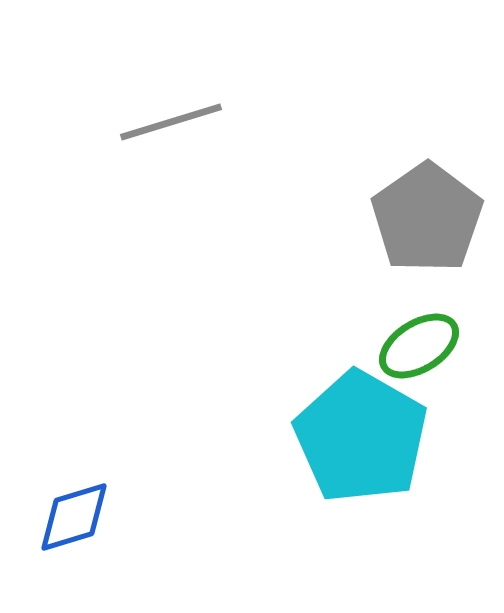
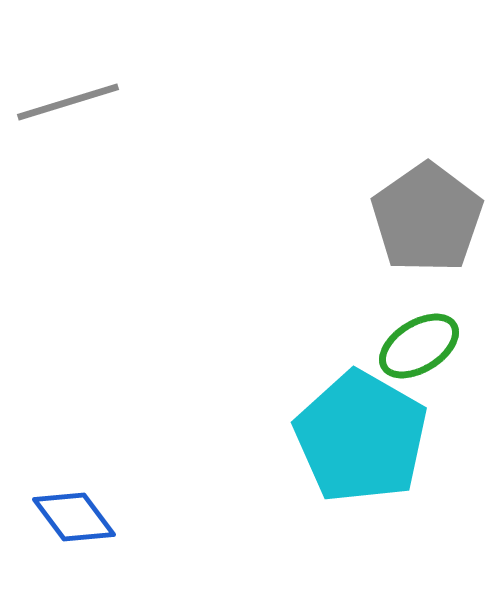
gray line: moved 103 px left, 20 px up
blue diamond: rotated 70 degrees clockwise
